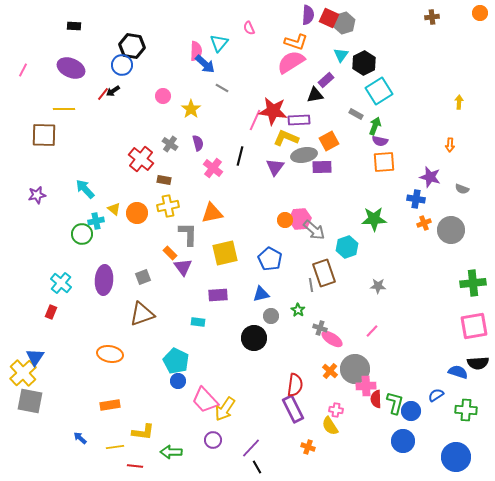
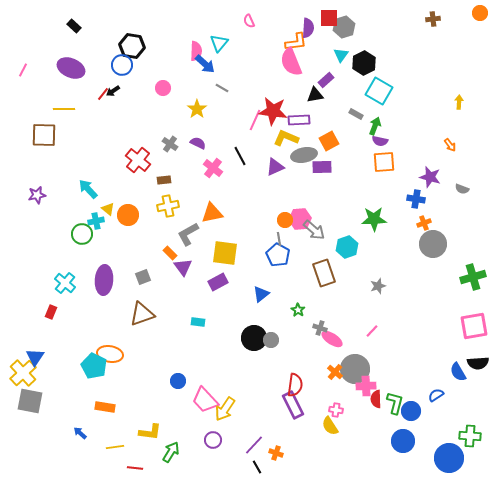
purple semicircle at (308, 15): moved 13 px down
brown cross at (432, 17): moved 1 px right, 2 px down
red square at (329, 18): rotated 24 degrees counterclockwise
gray hexagon at (344, 23): moved 4 px down
black rectangle at (74, 26): rotated 40 degrees clockwise
pink semicircle at (249, 28): moved 7 px up
orange L-shape at (296, 42): rotated 25 degrees counterclockwise
pink semicircle at (291, 62): rotated 80 degrees counterclockwise
cyan square at (379, 91): rotated 28 degrees counterclockwise
pink circle at (163, 96): moved 8 px up
yellow star at (191, 109): moved 6 px right
purple semicircle at (198, 143): rotated 49 degrees counterclockwise
orange arrow at (450, 145): rotated 40 degrees counterclockwise
black line at (240, 156): rotated 42 degrees counterclockwise
red cross at (141, 159): moved 3 px left, 1 px down
purple triangle at (275, 167): rotated 30 degrees clockwise
brown rectangle at (164, 180): rotated 16 degrees counterclockwise
cyan arrow at (85, 189): moved 3 px right
yellow triangle at (114, 209): moved 6 px left
orange circle at (137, 213): moved 9 px left, 2 px down
gray circle at (451, 230): moved 18 px left, 14 px down
gray L-shape at (188, 234): rotated 120 degrees counterclockwise
yellow square at (225, 253): rotated 20 degrees clockwise
blue pentagon at (270, 259): moved 8 px right, 4 px up
cyan cross at (61, 283): moved 4 px right
green cross at (473, 283): moved 6 px up; rotated 10 degrees counterclockwise
gray line at (311, 285): moved 32 px left, 46 px up
gray star at (378, 286): rotated 21 degrees counterclockwise
blue triangle at (261, 294): rotated 24 degrees counterclockwise
purple rectangle at (218, 295): moved 13 px up; rotated 24 degrees counterclockwise
gray circle at (271, 316): moved 24 px down
cyan pentagon at (176, 361): moved 82 px left, 5 px down
orange cross at (330, 371): moved 5 px right, 1 px down
blue semicircle at (458, 372): rotated 138 degrees counterclockwise
orange rectangle at (110, 405): moved 5 px left, 2 px down; rotated 18 degrees clockwise
purple rectangle at (293, 409): moved 4 px up
green cross at (466, 410): moved 4 px right, 26 px down
yellow L-shape at (143, 432): moved 7 px right
blue arrow at (80, 438): moved 5 px up
orange cross at (308, 447): moved 32 px left, 6 px down
purple line at (251, 448): moved 3 px right, 3 px up
green arrow at (171, 452): rotated 120 degrees clockwise
blue circle at (456, 457): moved 7 px left, 1 px down
red line at (135, 466): moved 2 px down
